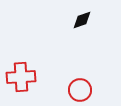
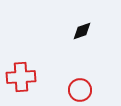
black diamond: moved 11 px down
